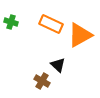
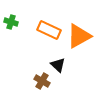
orange rectangle: moved 2 px left, 6 px down
orange triangle: moved 1 px left, 1 px down
